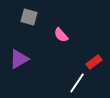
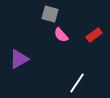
gray square: moved 21 px right, 3 px up
red rectangle: moved 27 px up
